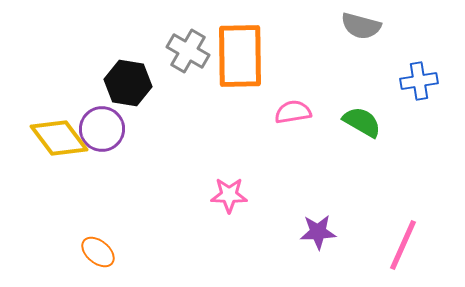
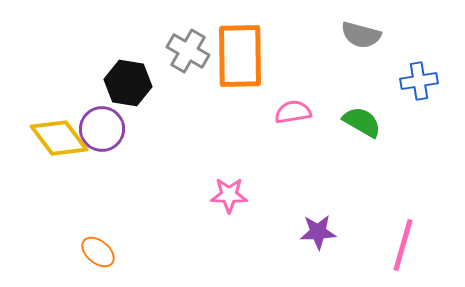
gray semicircle: moved 9 px down
pink line: rotated 8 degrees counterclockwise
